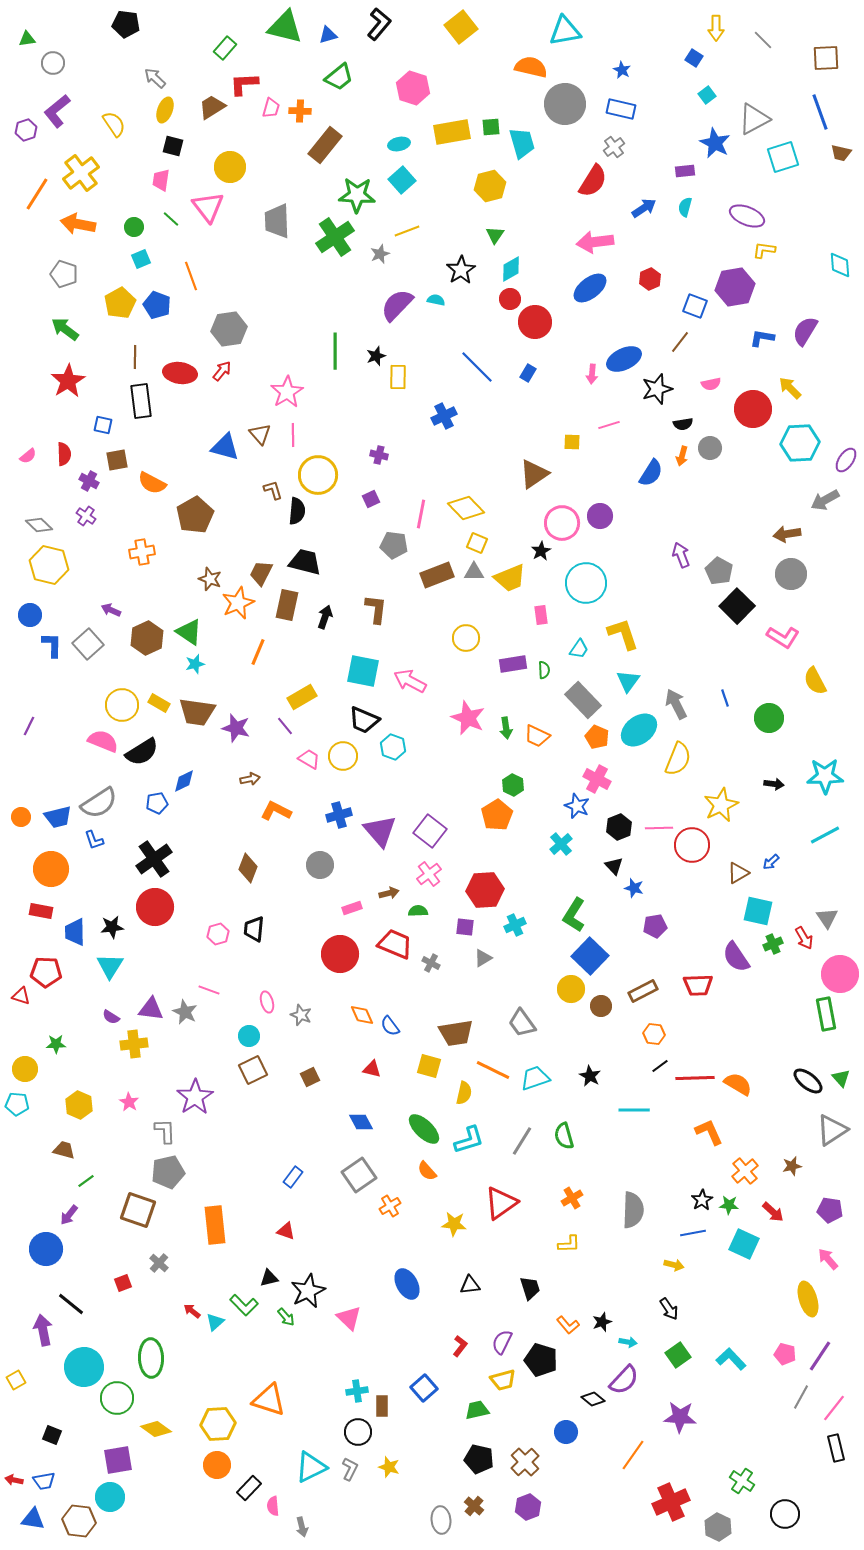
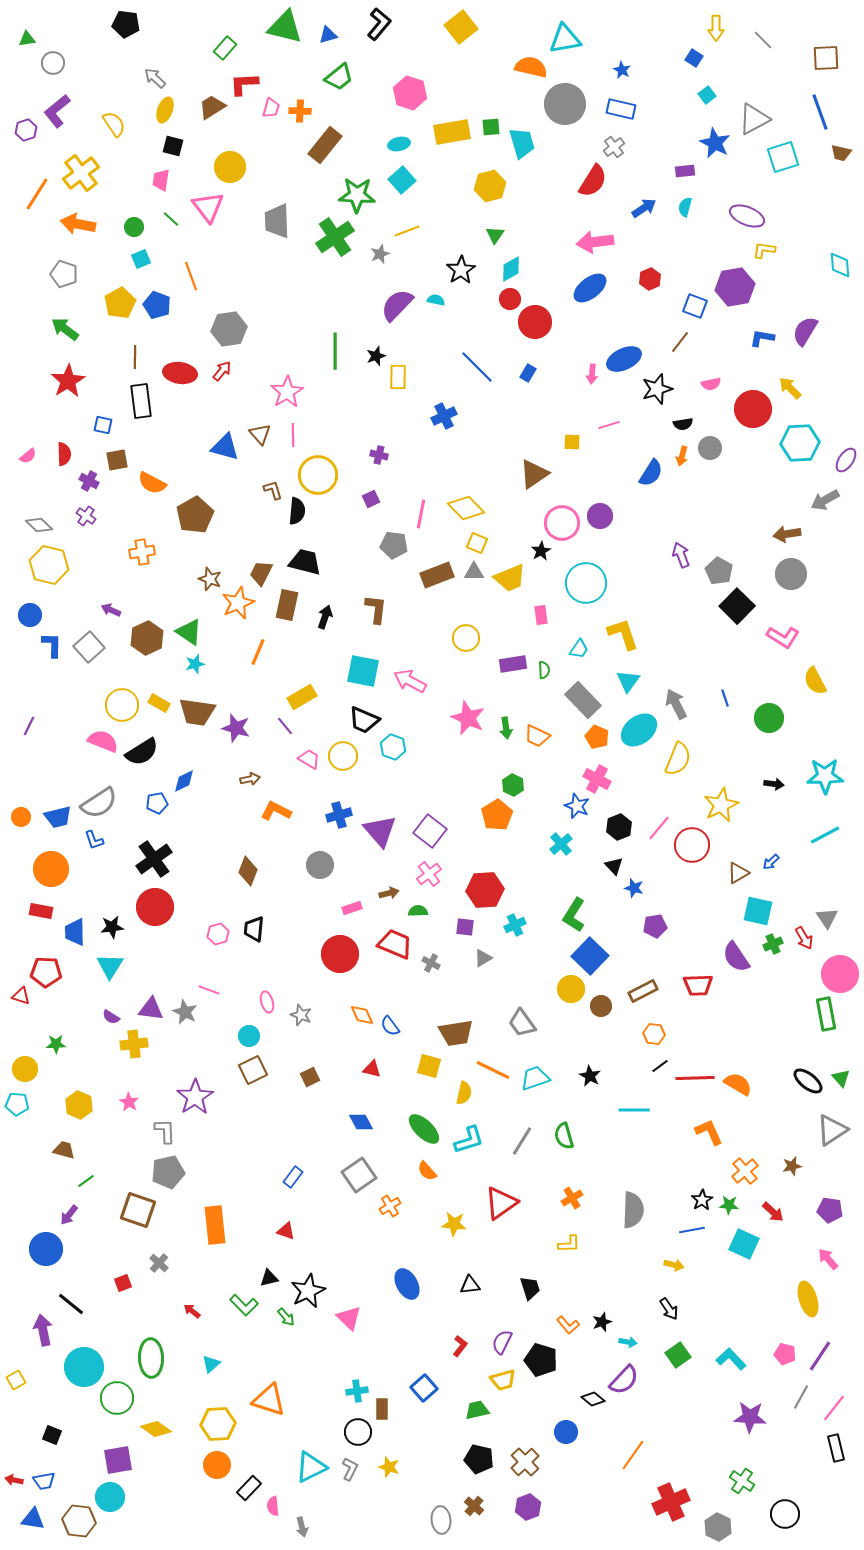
cyan triangle at (565, 31): moved 8 px down
pink hexagon at (413, 88): moved 3 px left, 5 px down
gray square at (88, 644): moved 1 px right, 3 px down
pink line at (659, 828): rotated 48 degrees counterclockwise
brown diamond at (248, 868): moved 3 px down
blue line at (693, 1233): moved 1 px left, 3 px up
cyan triangle at (215, 1322): moved 4 px left, 42 px down
brown rectangle at (382, 1406): moved 3 px down
purple star at (680, 1417): moved 70 px right
